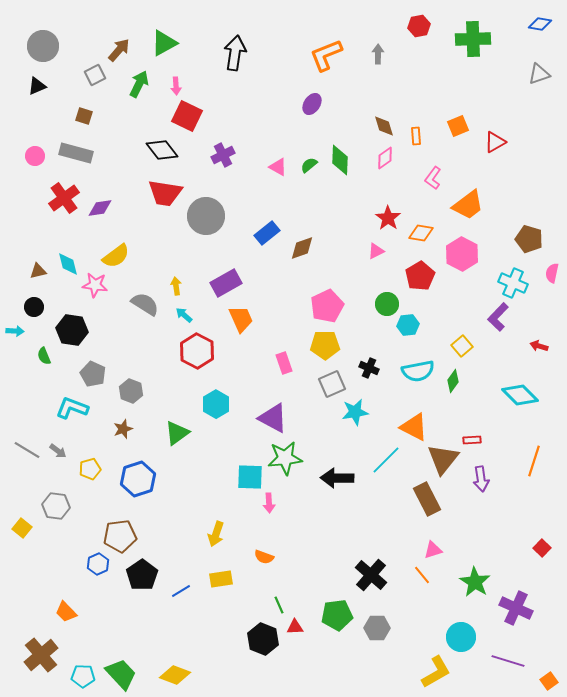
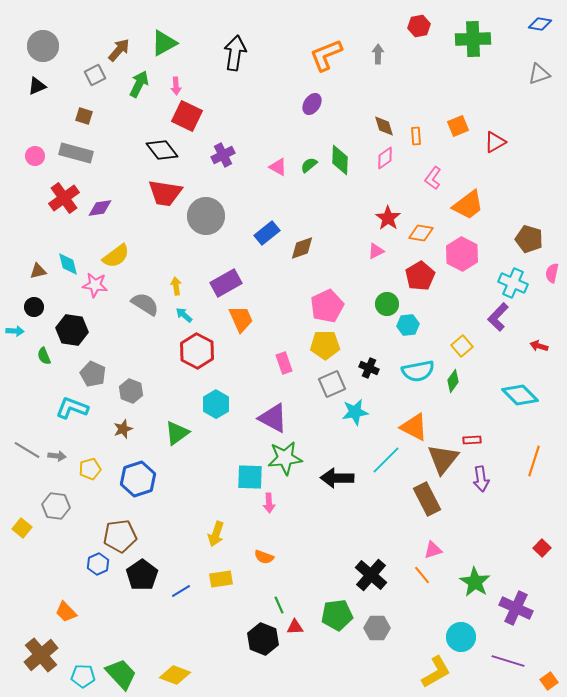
gray arrow at (58, 451): moved 1 px left, 5 px down; rotated 30 degrees counterclockwise
